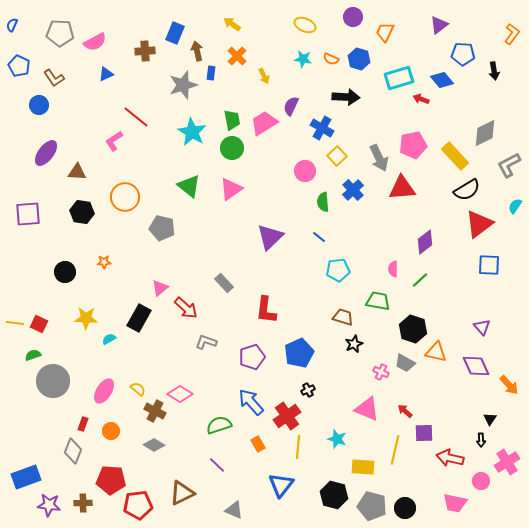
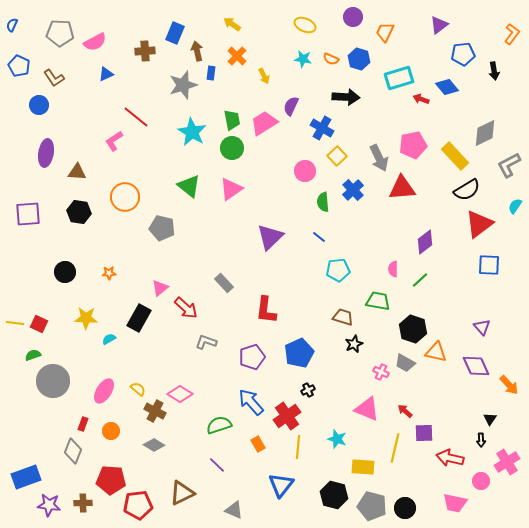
blue pentagon at (463, 54): rotated 10 degrees counterclockwise
blue diamond at (442, 80): moved 5 px right, 7 px down
purple ellipse at (46, 153): rotated 28 degrees counterclockwise
black hexagon at (82, 212): moved 3 px left
orange star at (104, 262): moved 5 px right, 11 px down
yellow line at (395, 450): moved 2 px up
